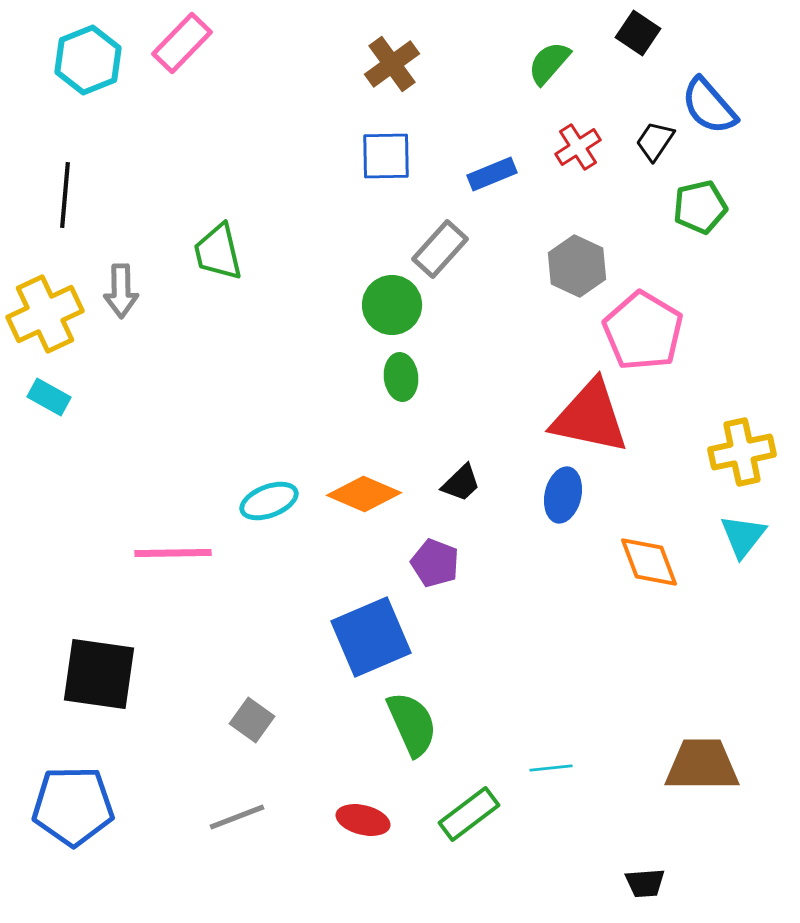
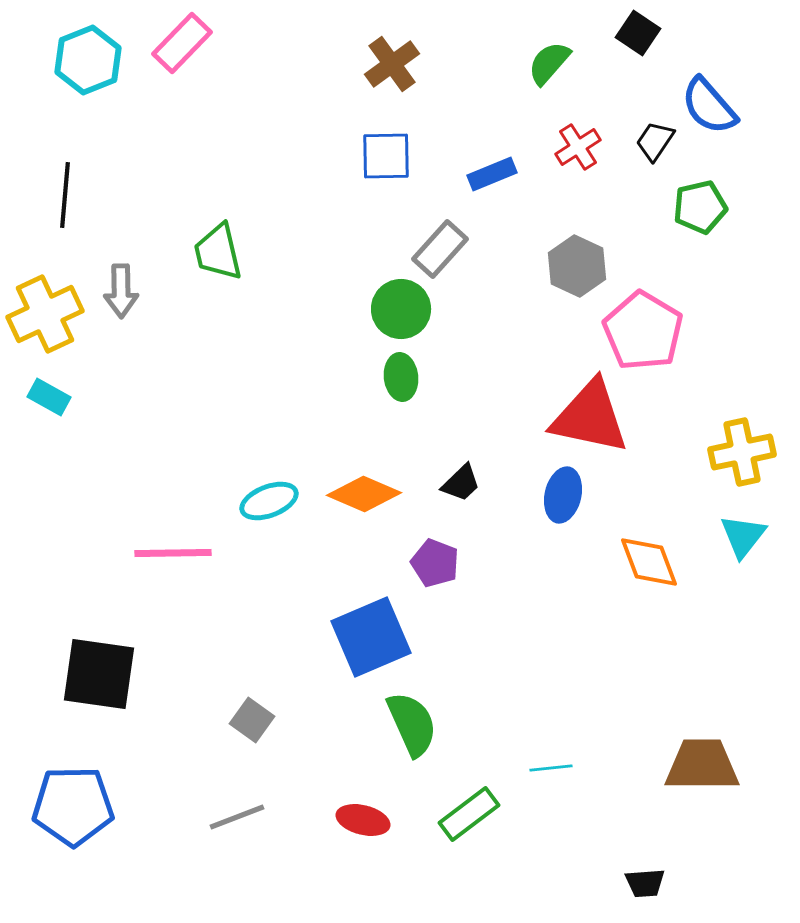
green circle at (392, 305): moved 9 px right, 4 px down
